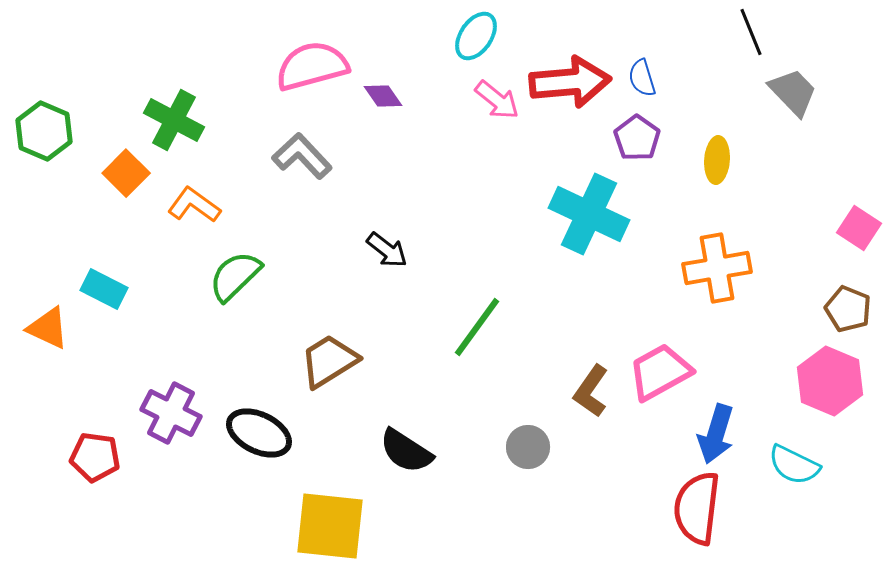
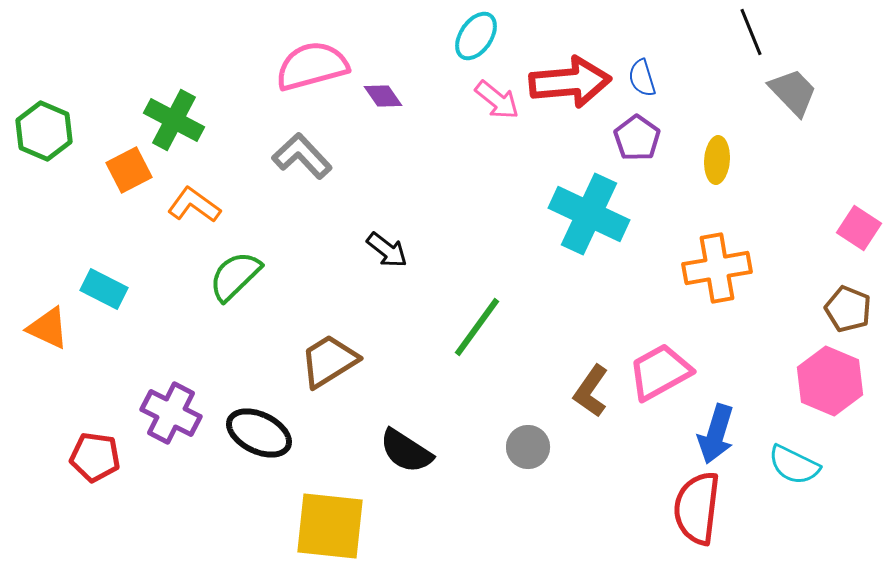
orange square: moved 3 px right, 3 px up; rotated 18 degrees clockwise
